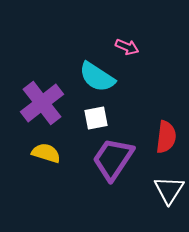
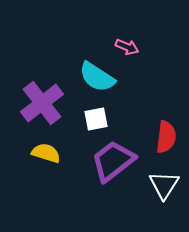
white square: moved 1 px down
purple trapezoid: moved 2 px down; rotated 18 degrees clockwise
white triangle: moved 5 px left, 5 px up
